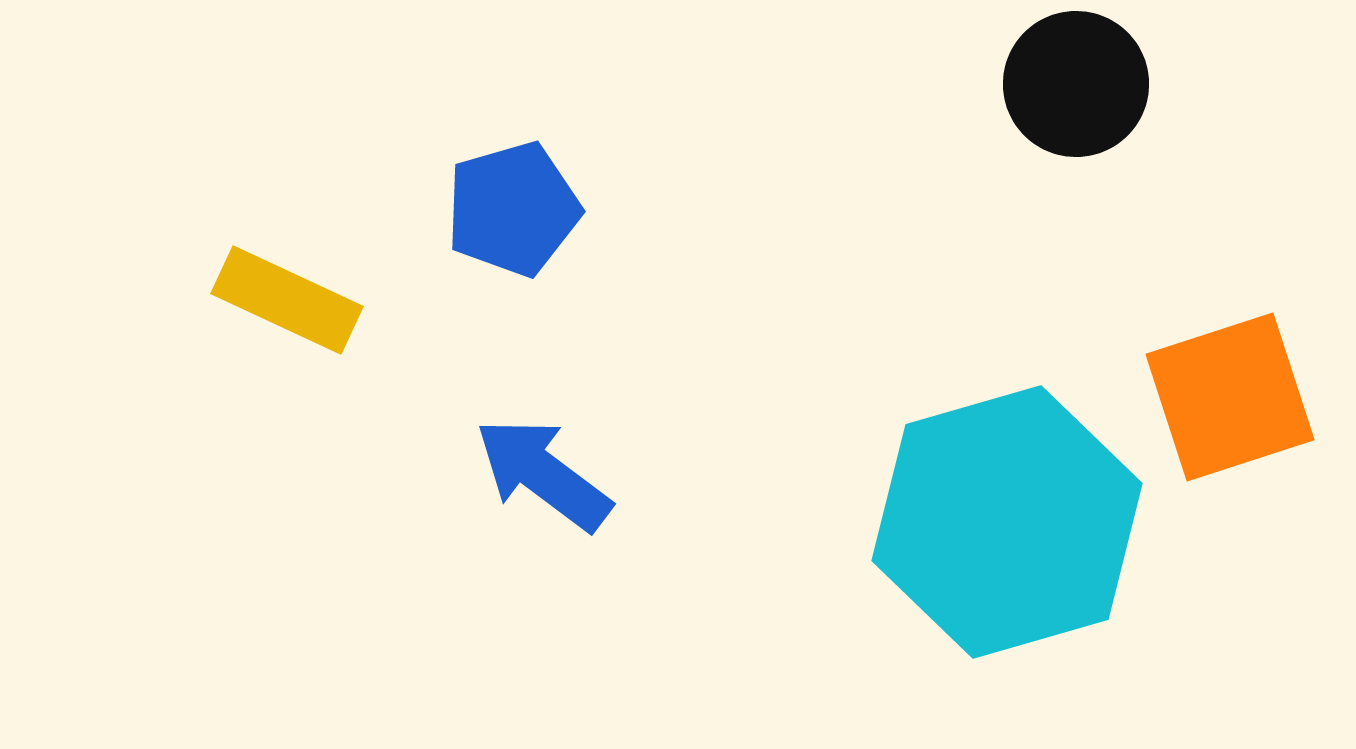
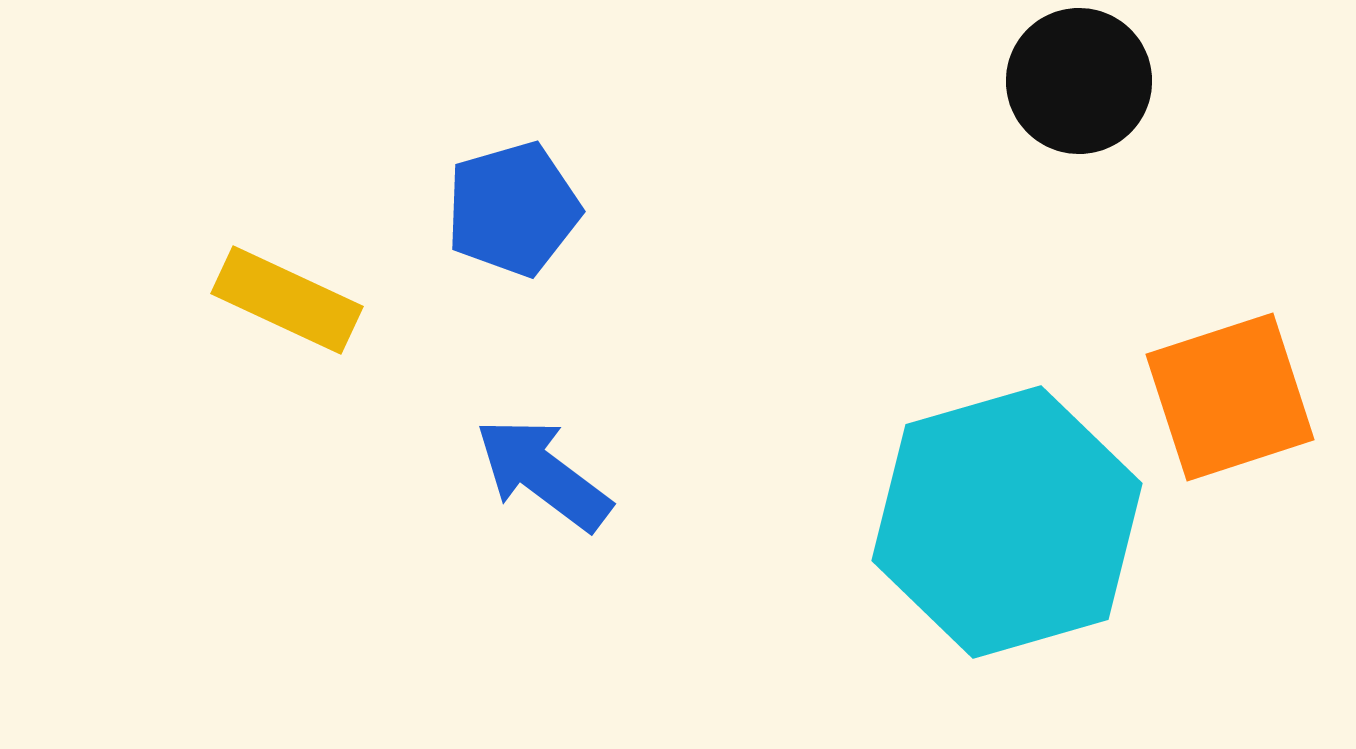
black circle: moved 3 px right, 3 px up
